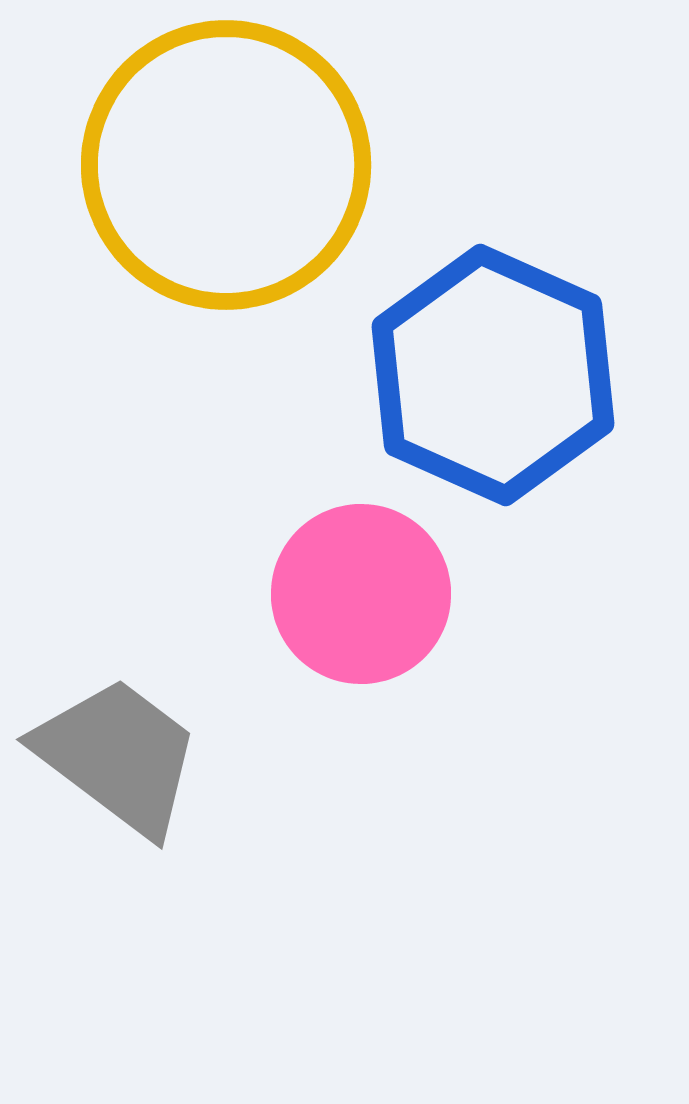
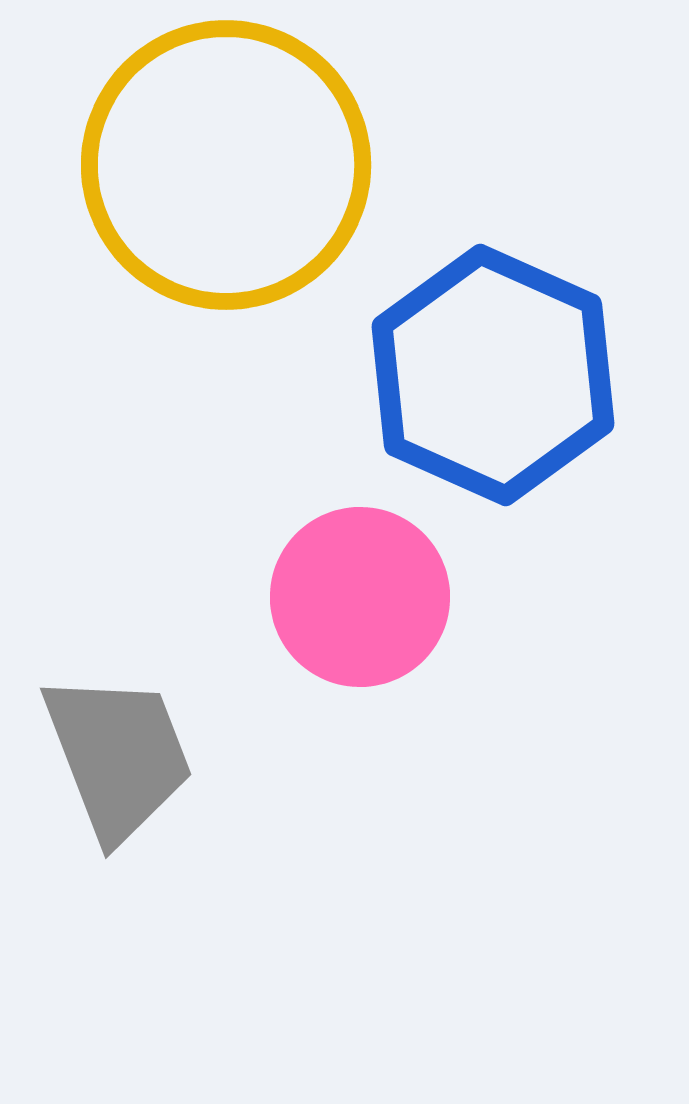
pink circle: moved 1 px left, 3 px down
gray trapezoid: rotated 32 degrees clockwise
